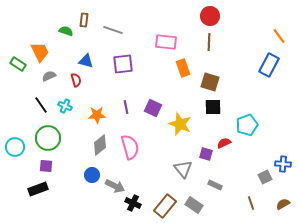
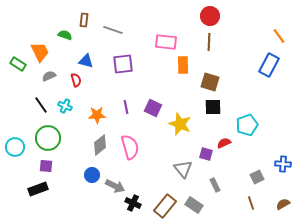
green semicircle at (66, 31): moved 1 px left, 4 px down
orange rectangle at (183, 68): moved 3 px up; rotated 18 degrees clockwise
gray square at (265, 177): moved 8 px left
gray rectangle at (215, 185): rotated 40 degrees clockwise
